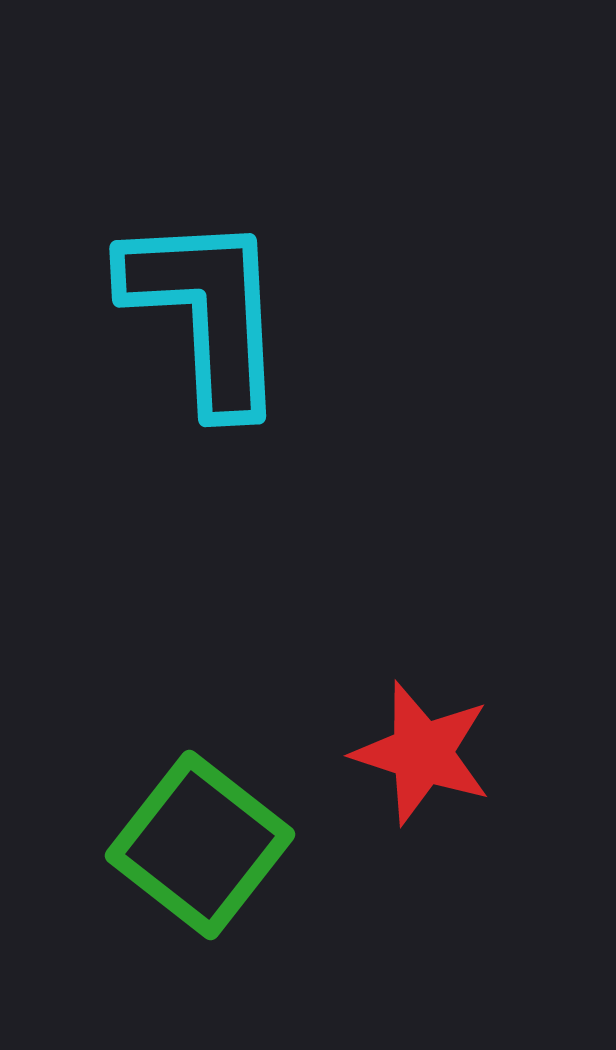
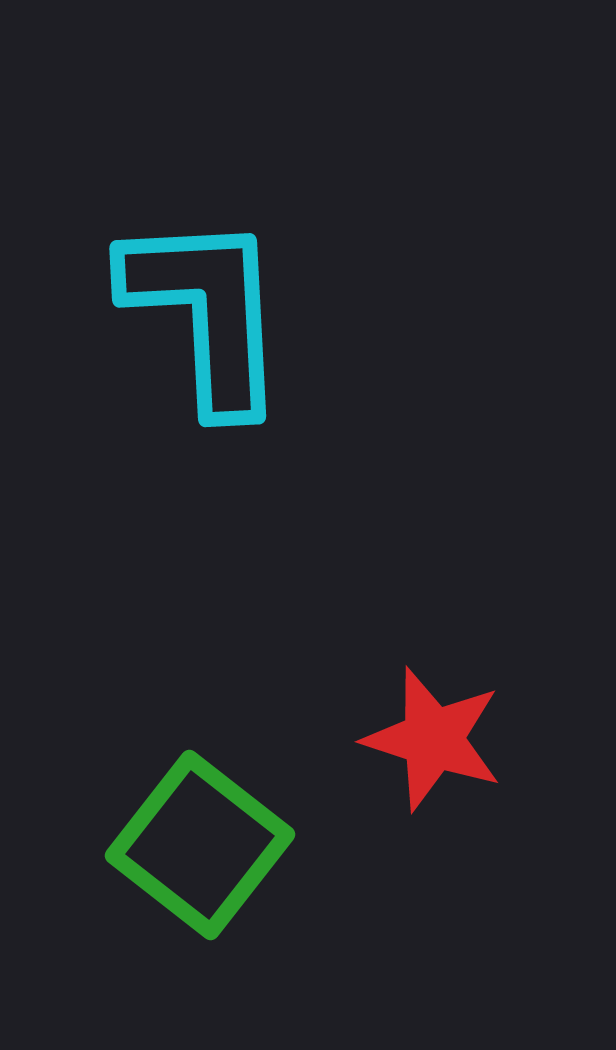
red star: moved 11 px right, 14 px up
